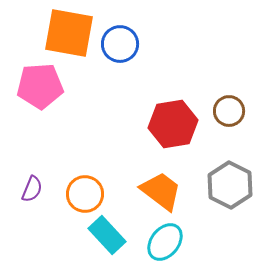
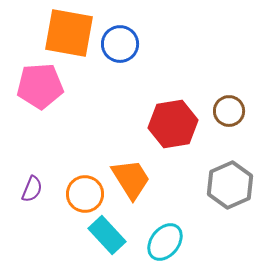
gray hexagon: rotated 9 degrees clockwise
orange trapezoid: moved 30 px left, 12 px up; rotated 21 degrees clockwise
